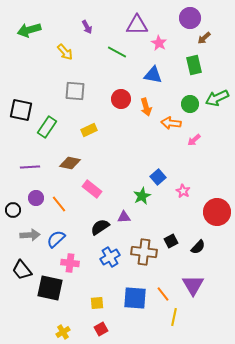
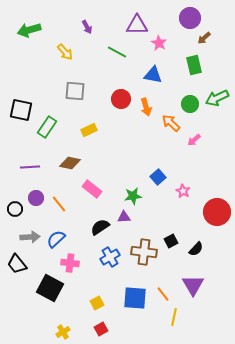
orange arrow at (171, 123): rotated 36 degrees clockwise
green star at (142, 196): moved 9 px left; rotated 18 degrees clockwise
black circle at (13, 210): moved 2 px right, 1 px up
gray arrow at (30, 235): moved 2 px down
black semicircle at (198, 247): moved 2 px left, 2 px down
black trapezoid at (22, 270): moved 5 px left, 6 px up
black square at (50, 288): rotated 16 degrees clockwise
yellow square at (97, 303): rotated 24 degrees counterclockwise
